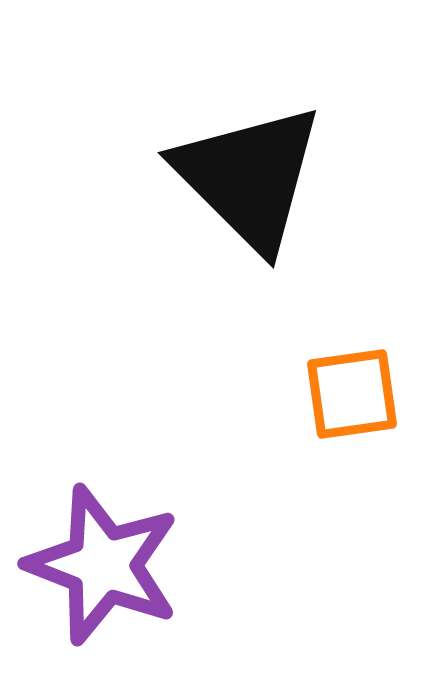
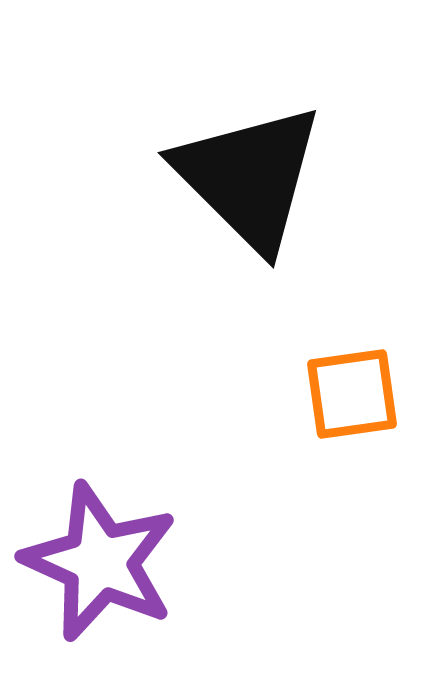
purple star: moved 3 px left, 3 px up; rotated 3 degrees clockwise
